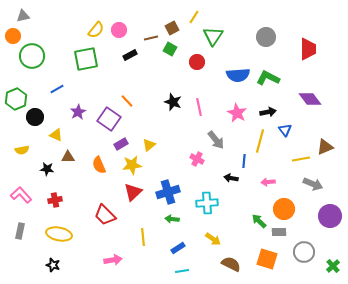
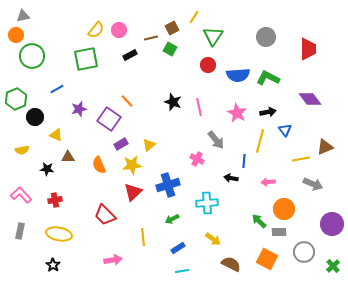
orange circle at (13, 36): moved 3 px right, 1 px up
red circle at (197, 62): moved 11 px right, 3 px down
purple star at (78, 112): moved 1 px right, 3 px up; rotated 14 degrees clockwise
blue cross at (168, 192): moved 7 px up
purple circle at (330, 216): moved 2 px right, 8 px down
green arrow at (172, 219): rotated 32 degrees counterclockwise
orange square at (267, 259): rotated 10 degrees clockwise
black star at (53, 265): rotated 16 degrees clockwise
